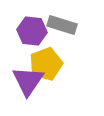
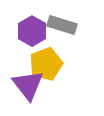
purple hexagon: rotated 24 degrees clockwise
purple triangle: moved 4 px down; rotated 12 degrees counterclockwise
